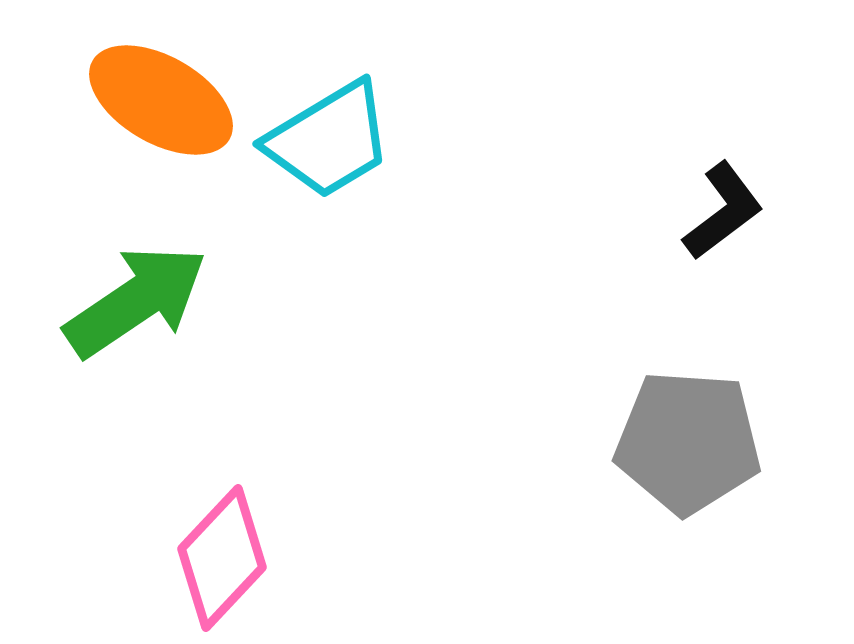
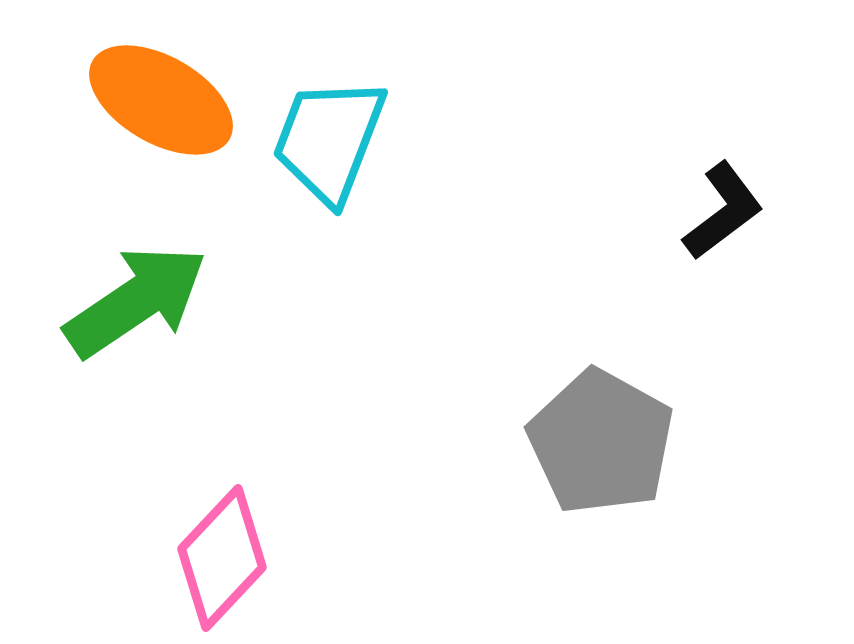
cyan trapezoid: rotated 142 degrees clockwise
gray pentagon: moved 87 px left; rotated 25 degrees clockwise
